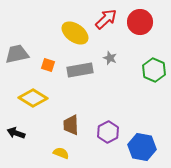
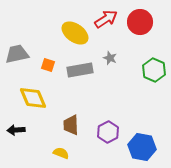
red arrow: rotated 10 degrees clockwise
yellow diamond: rotated 36 degrees clockwise
black arrow: moved 3 px up; rotated 24 degrees counterclockwise
